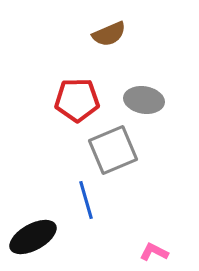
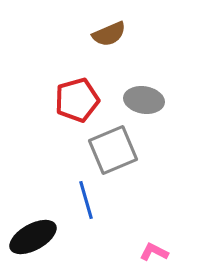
red pentagon: rotated 15 degrees counterclockwise
